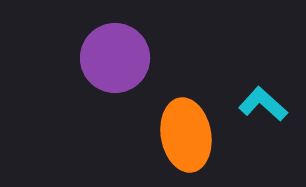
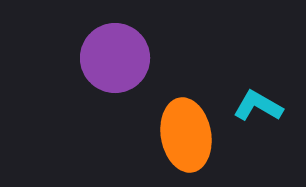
cyan L-shape: moved 5 px left, 2 px down; rotated 12 degrees counterclockwise
